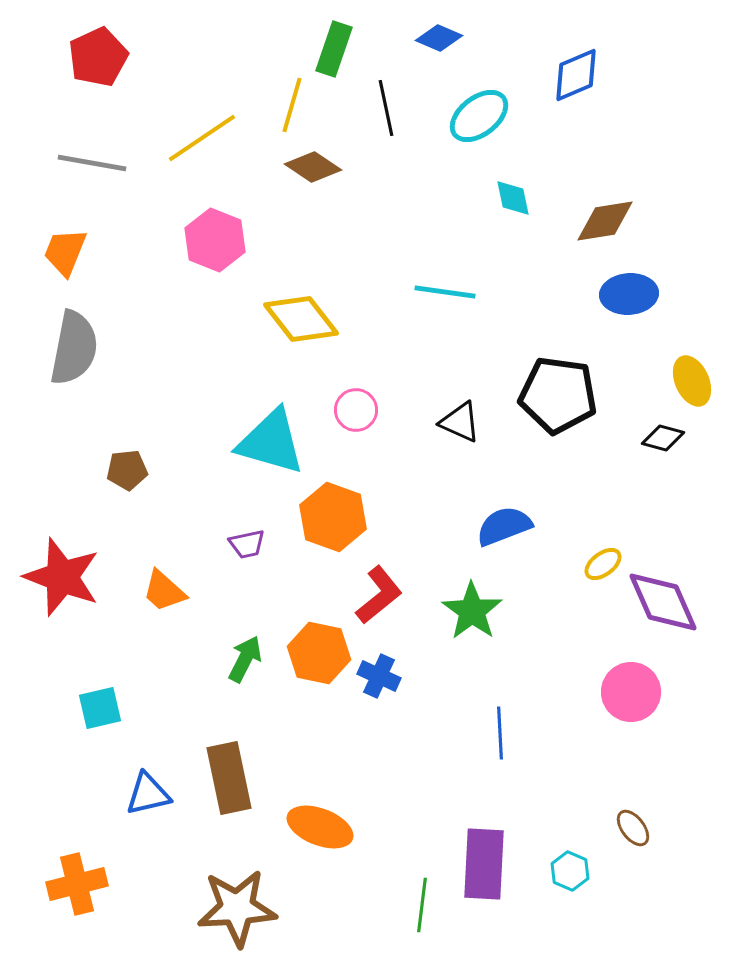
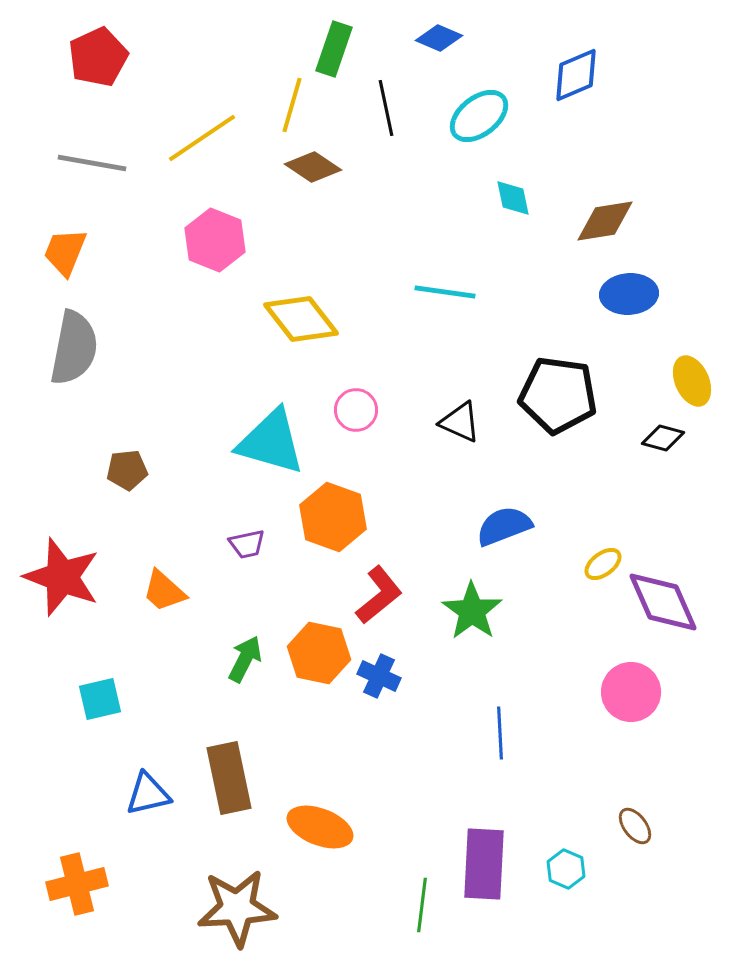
cyan square at (100, 708): moved 9 px up
brown ellipse at (633, 828): moved 2 px right, 2 px up
cyan hexagon at (570, 871): moved 4 px left, 2 px up
